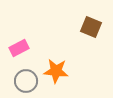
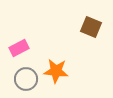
gray circle: moved 2 px up
